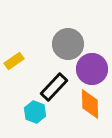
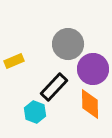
yellow rectangle: rotated 12 degrees clockwise
purple circle: moved 1 px right
